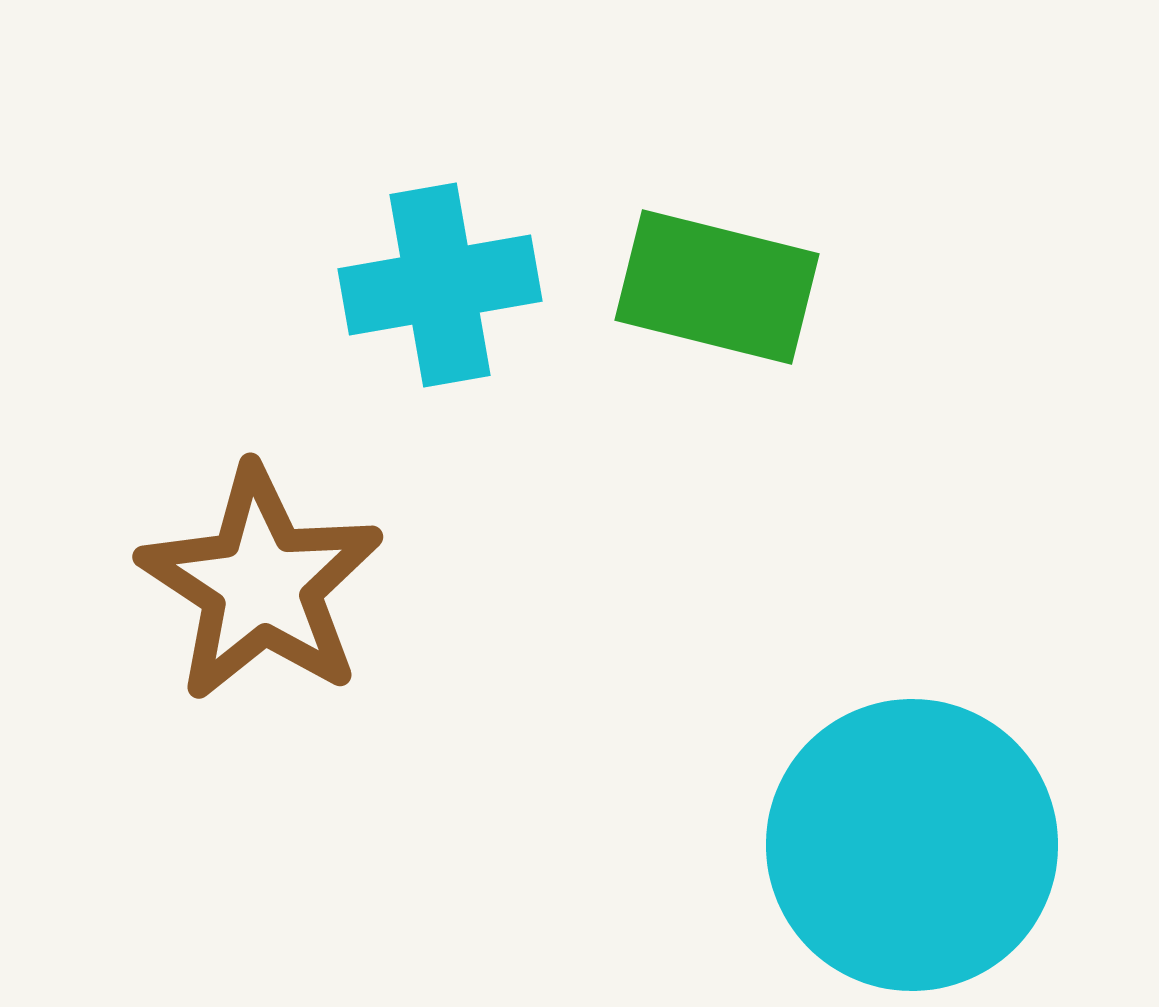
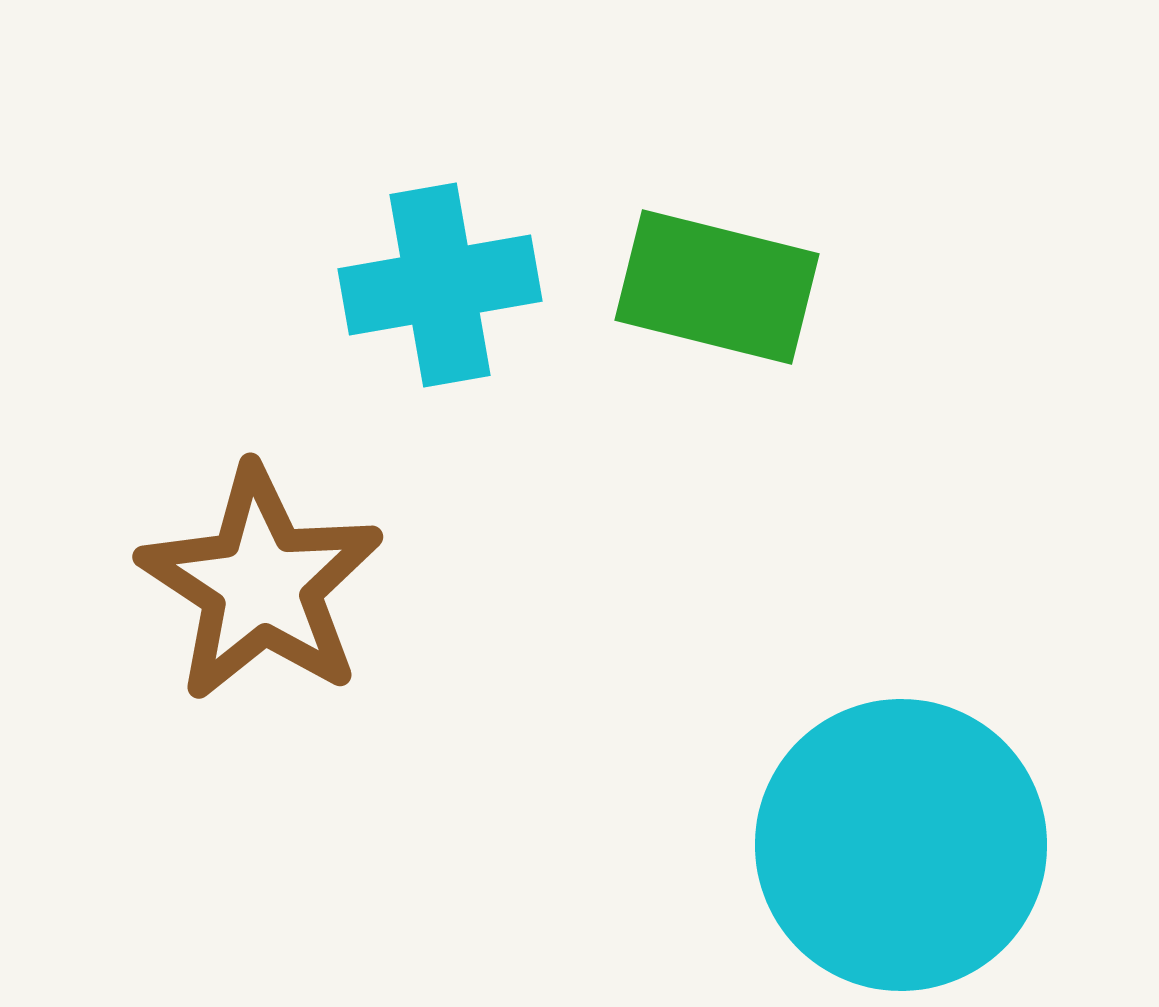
cyan circle: moved 11 px left
